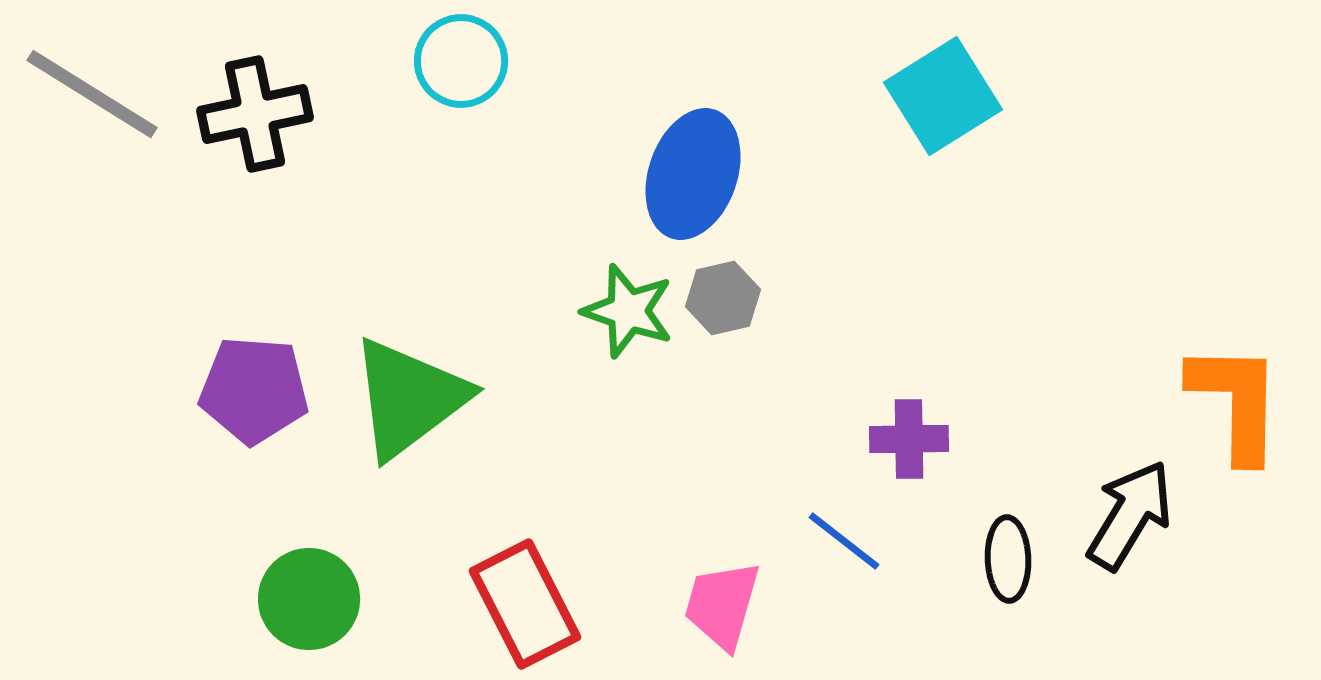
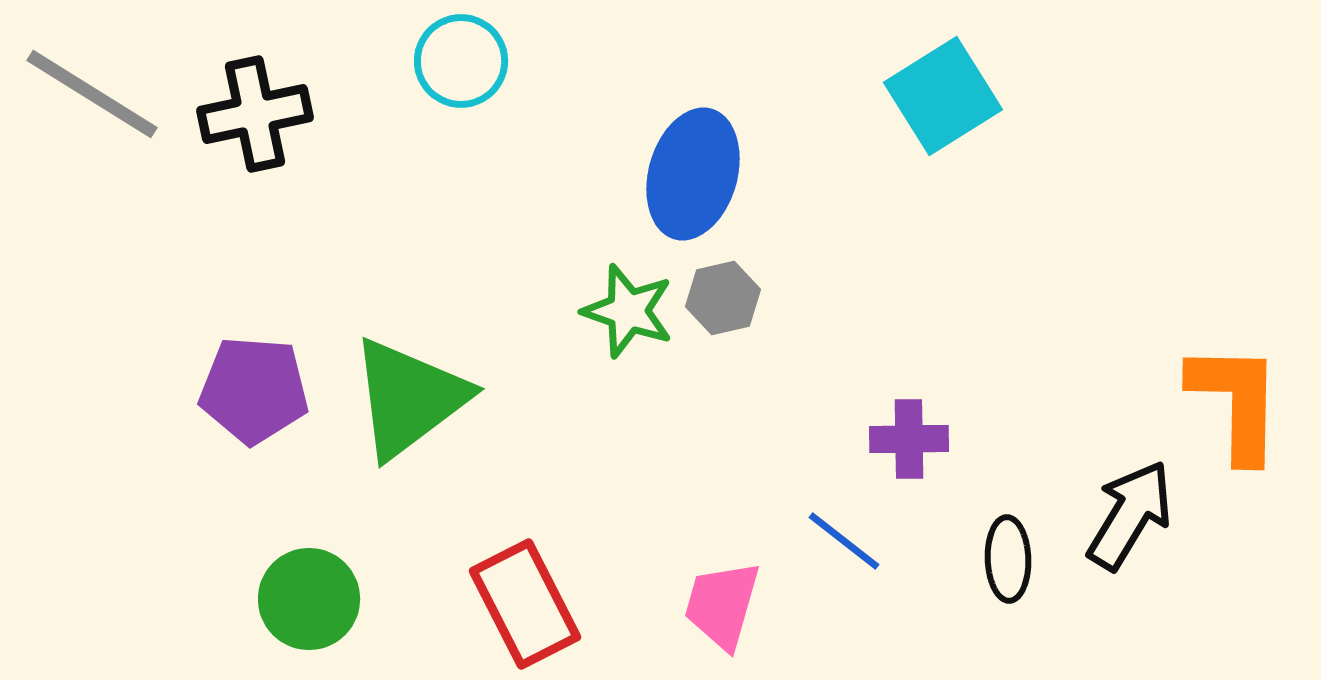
blue ellipse: rotated 3 degrees counterclockwise
